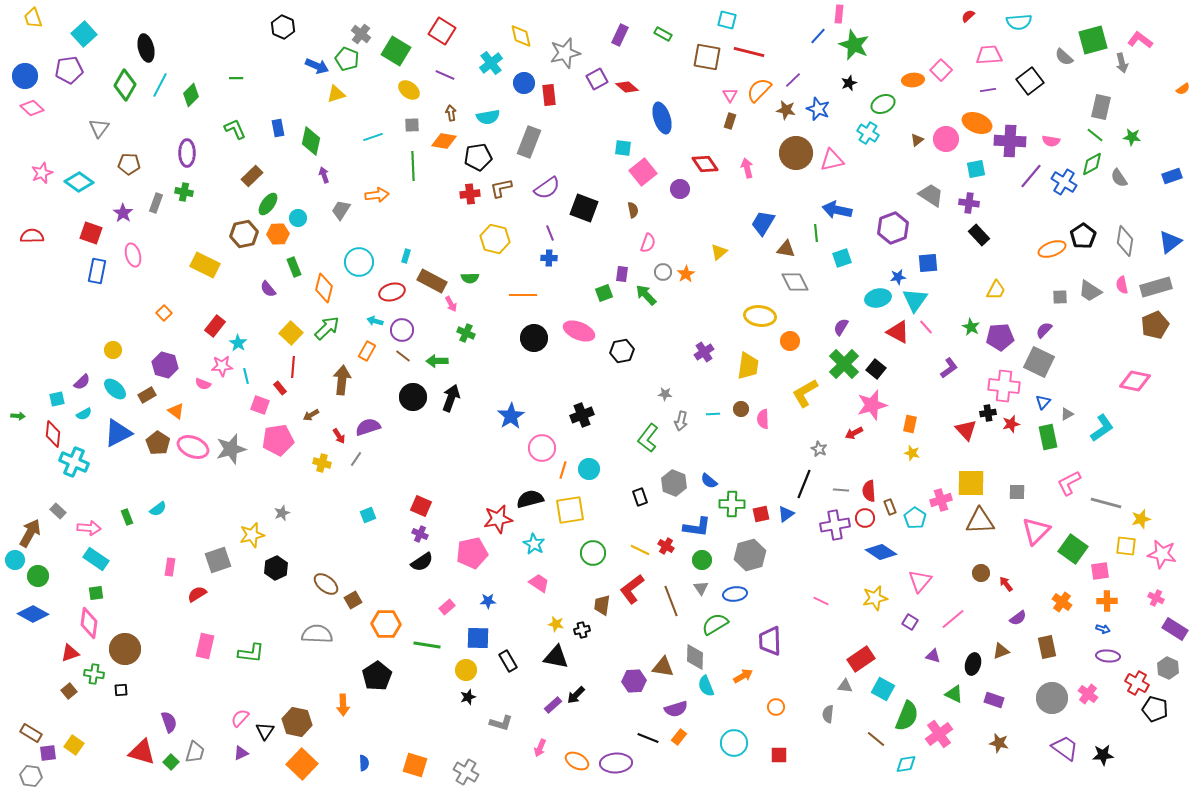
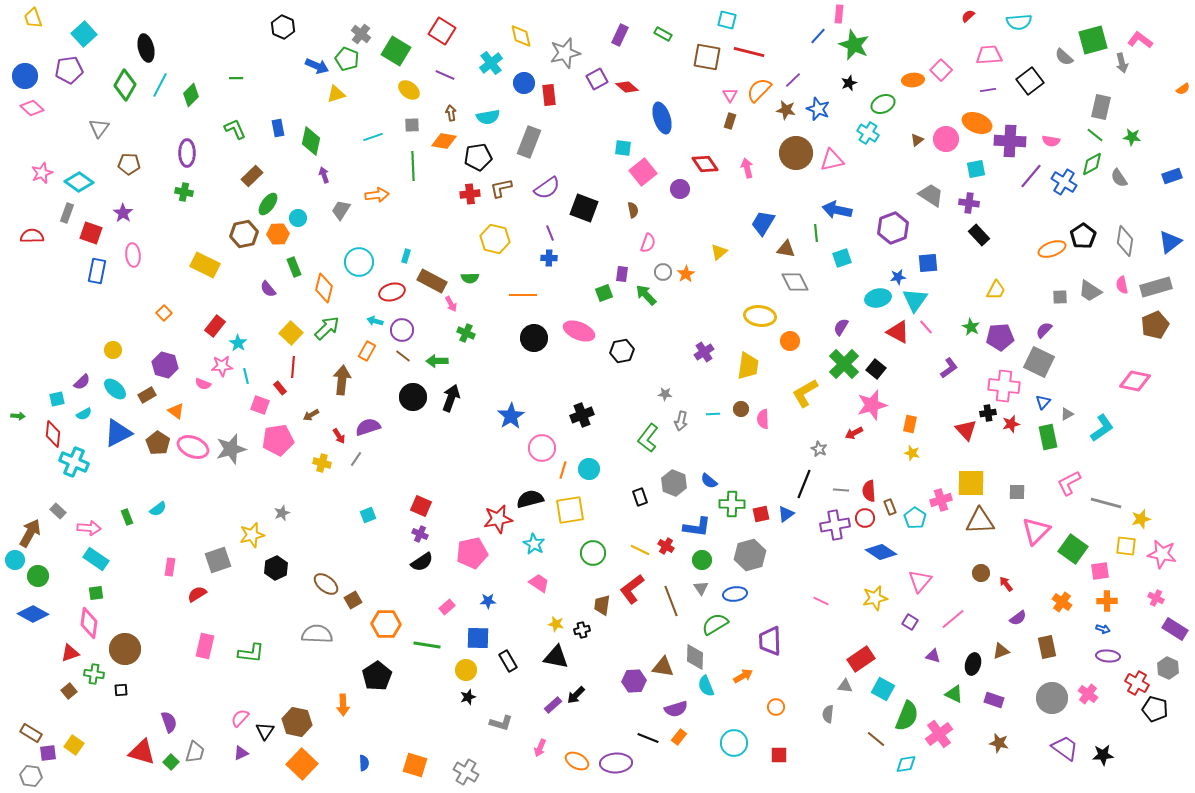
gray rectangle at (156, 203): moved 89 px left, 10 px down
pink ellipse at (133, 255): rotated 10 degrees clockwise
